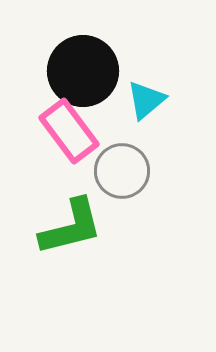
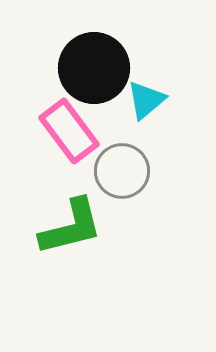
black circle: moved 11 px right, 3 px up
